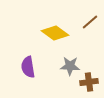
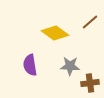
purple semicircle: moved 2 px right, 2 px up
brown cross: moved 1 px right, 1 px down
